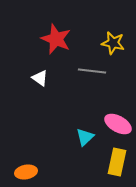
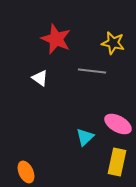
orange ellipse: rotated 75 degrees clockwise
